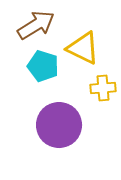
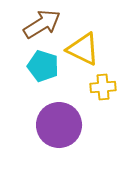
brown arrow: moved 6 px right, 1 px up
yellow triangle: moved 1 px down
yellow cross: moved 1 px up
